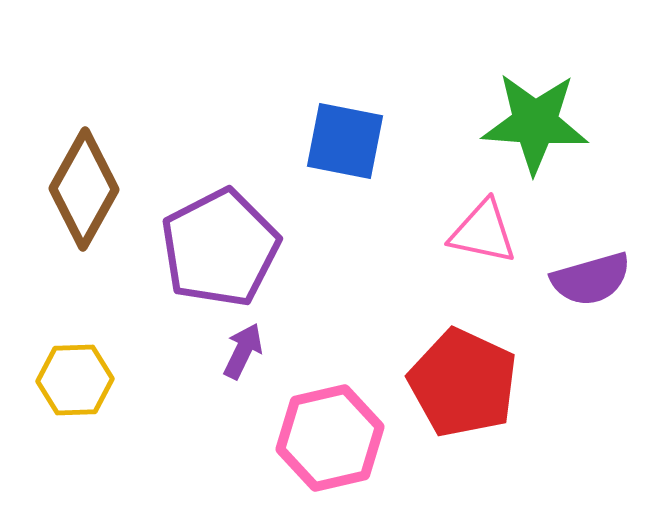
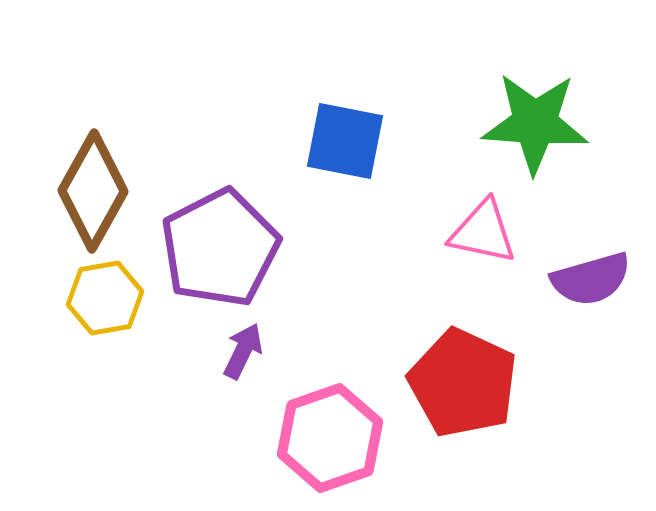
brown diamond: moved 9 px right, 2 px down
yellow hexagon: moved 30 px right, 82 px up; rotated 8 degrees counterclockwise
pink hexagon: rotated 6 degrees counterclockwise
